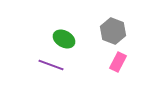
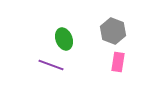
green ellipse: rotated 40 degrees clockwise
pink rectangle: rotated 18 degrees counterclockwise
